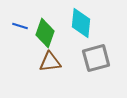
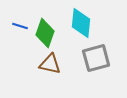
brown triangle: moved 2 px down; rotated 20 degrees clockwise
